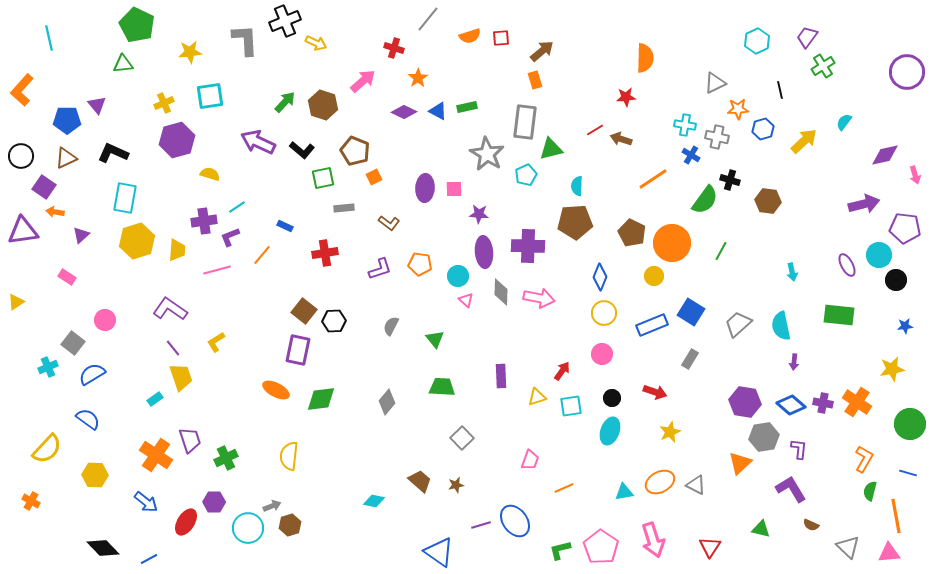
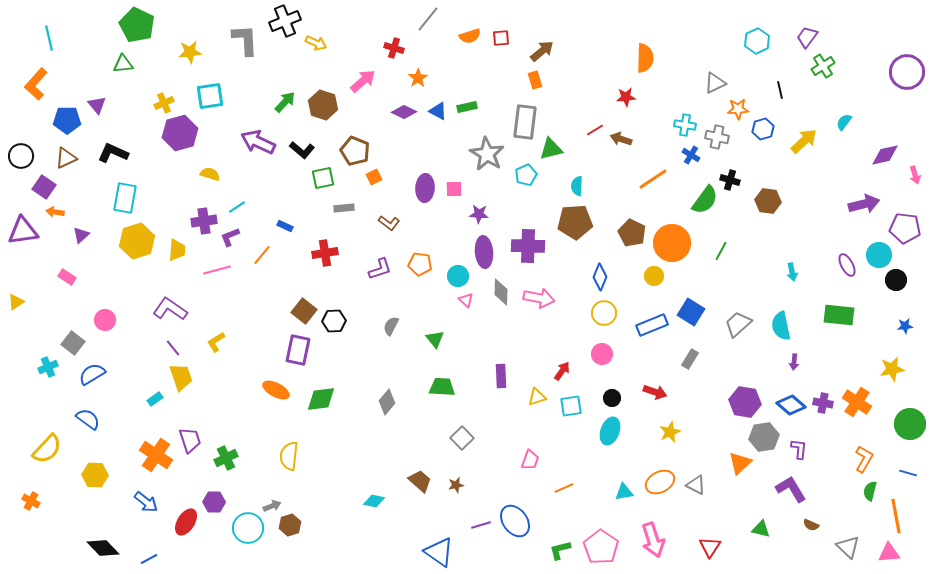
orange L-shape at (22, 90): moved 14 px right, 6 px up
purple hexagon at (177, 140): moved 3 px right, 7 px up
